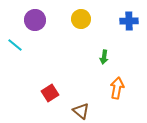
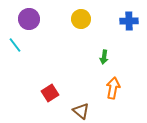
purple circle: moved 6 px left, 1 px up
cyan line: rotated 14 degrees clockwise
orange arrow: moved 4 px left
